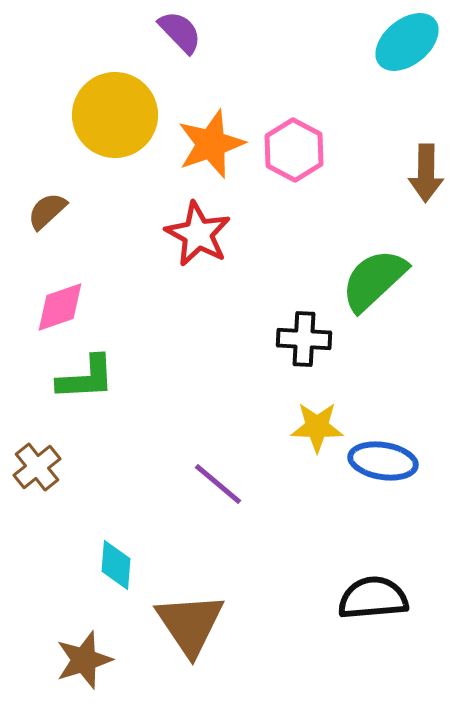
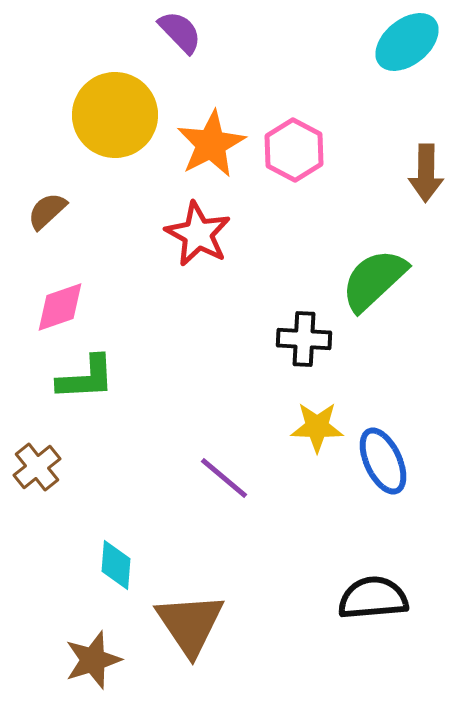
orange star: rotated 8 degrees counterclockwise
blue ellipse: rotated 56 degrees clockwise
purple line: moved 6 px right, 6 px up
brown star: moved 9 px right
